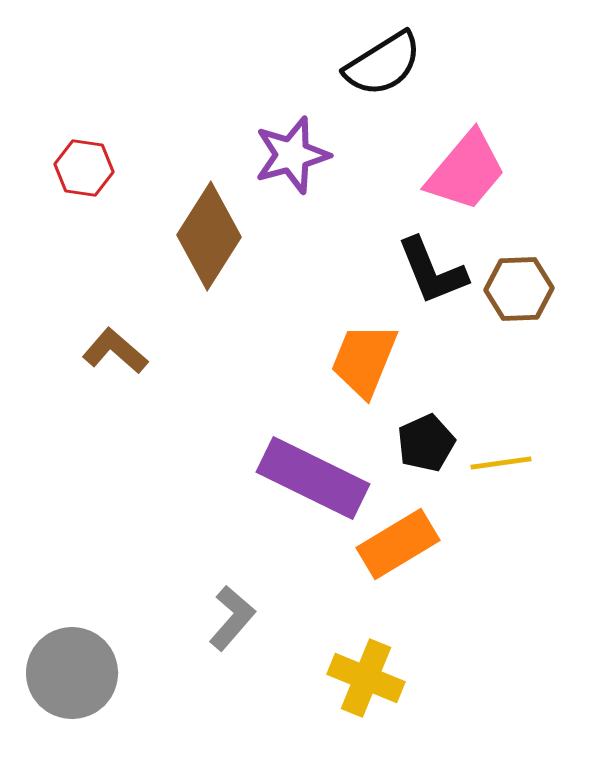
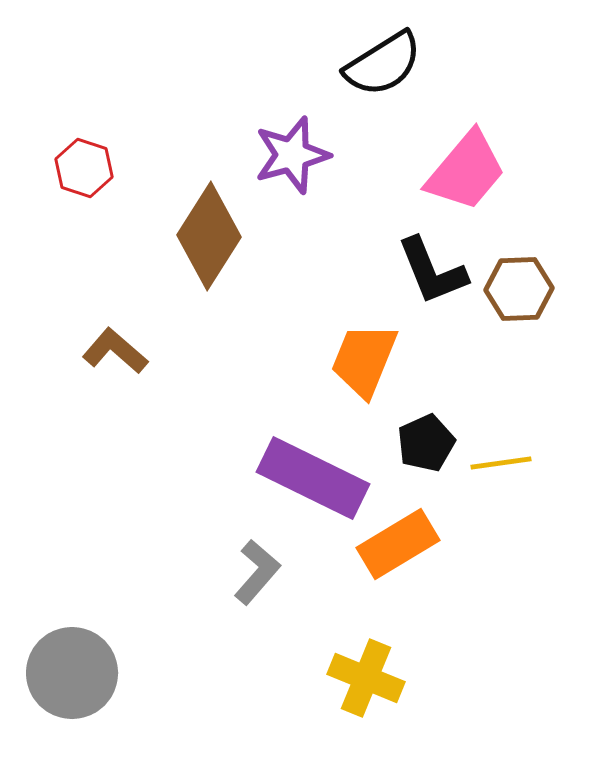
red hexagon: rotated 10 degrees clockwise
gray L-shape: moved 25 px right, 46 px up
